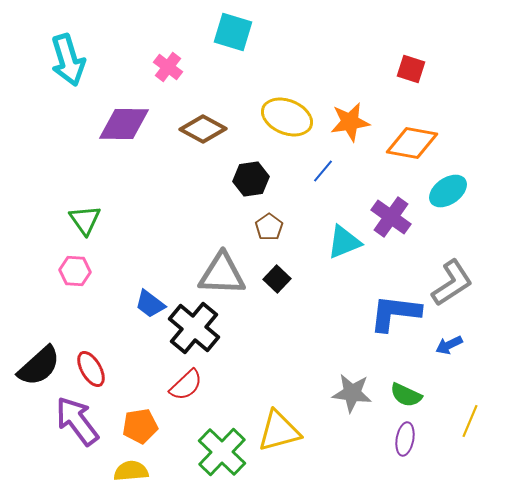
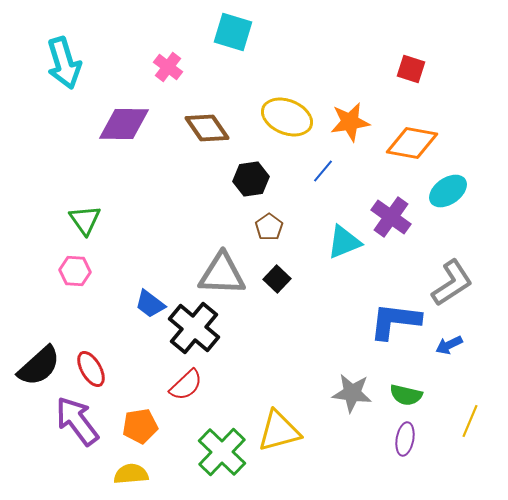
cyan arrow: moved 4 px left, 3 px down
brown diamond: moved 4 px right, 1 px up; rotated 27 degrees clockwise
blue L-shape: moved 8 px down
green semicircle: rotated 12 degrees counterclockwise
yellow semicircle: moved 3 px down
